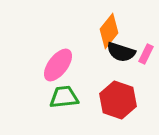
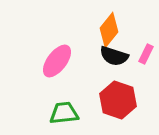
orange diamond: moved 1 px up
black semicircle: moved 7 px left, 4 px down
pink ellipse: moved 1 px left, 4 px up
green trapezoid: moved 16 px down
